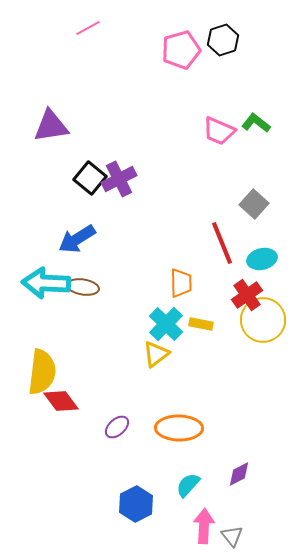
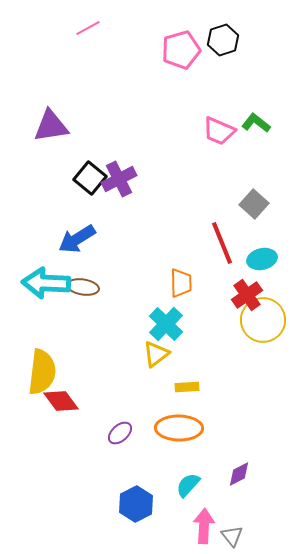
yellow rectangle: moved 14 px left, 63 px down; rotated 15 degrees counterclockwise
purple ellipse: moved 3 px right, 6 px down
